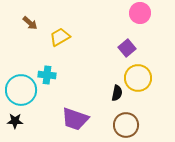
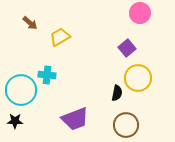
purple trapezoid: rotated 40 degrees counterclockwise
